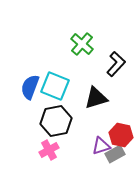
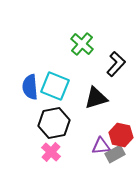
blue semicircle: rotated 25 degrees counterclockwise
black hexagon: moved 2 px left, 2 px down
purple triangle: rotated 12 degrees clockwise
pink cross: moved 2 px right, 2 px down; rotated 18 degrees counterclockwise
